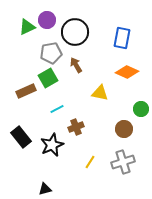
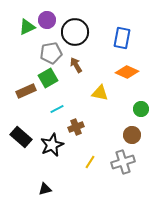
brown circle: moved 8 px right, 6 px down
black rectangle: rotated 10 degrees counterclockwise
